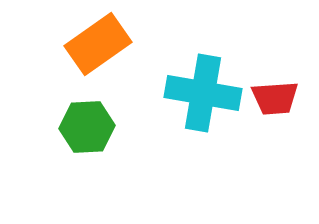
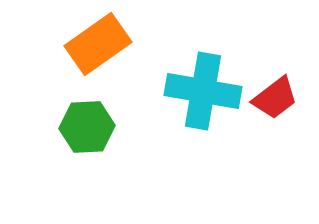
cyan cross: moved 2 px up
red trapezoid: rotated 33 degrees counterclockwise
